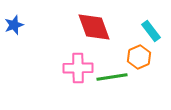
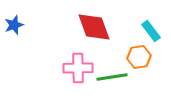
orange hexagon: rotated 15 degrees clockwise
